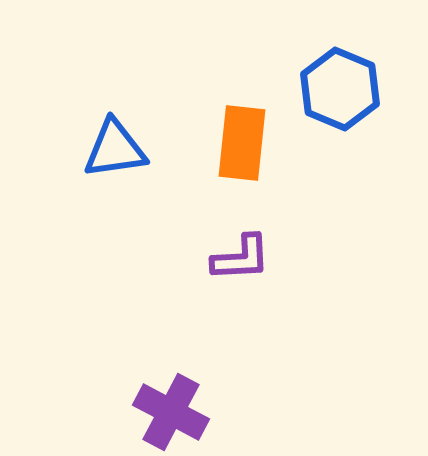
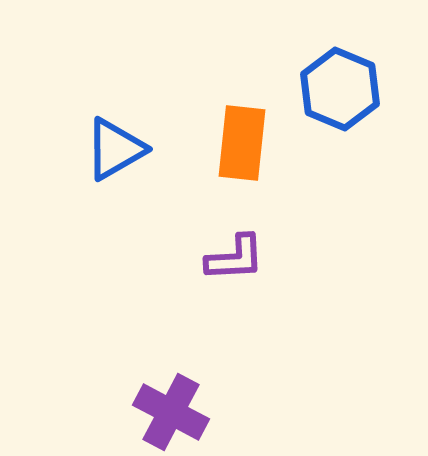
blue triangle: rotated 22 degrees counterclockwise
purple L-shape: moved 6 px left
